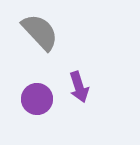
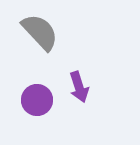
purple circle: moved 1 px down
